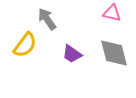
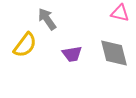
pink triangle: moved 8 px right
purple trapezoid: rotated 45 degrees counterclockwise
